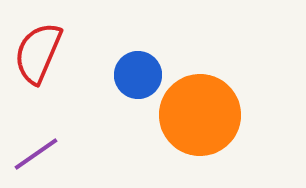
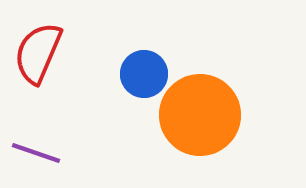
blue circle: moved 6 px right, 1 px up
purple line: moved 1 px up; rotated 54 degrees clockwise
